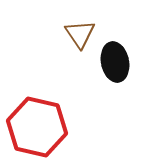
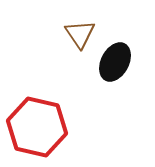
black ellipse: rotated 39 degrees clockwise
